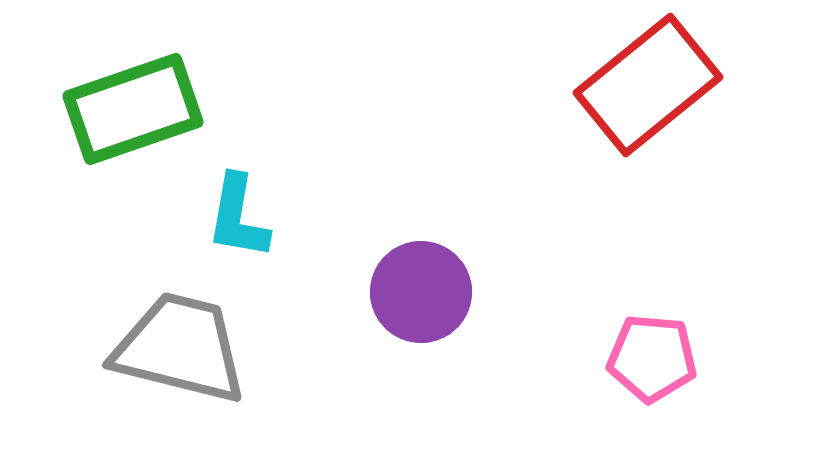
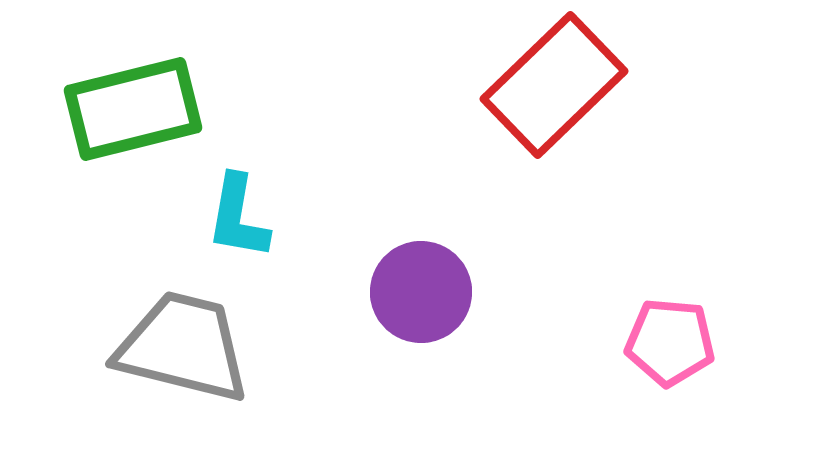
red rectangle: moved 94 px left; rotated 5 degrees counterclockwise
green rectangle: rotated 5 degrees clockwise
gray trapezoid: moved 3 px right, 1 px up
pink pentagon: moved 18 px right, 16 px up
